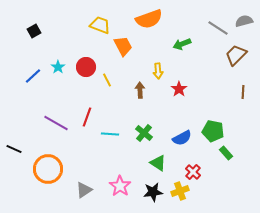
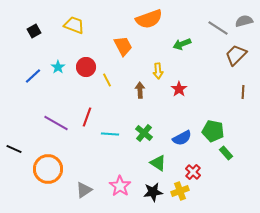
yellow trapezoid: moved 26 px left
